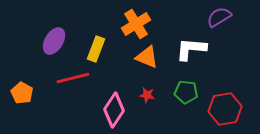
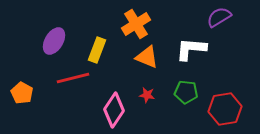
yellow rectangle: moved 1 px right, 1 px down
